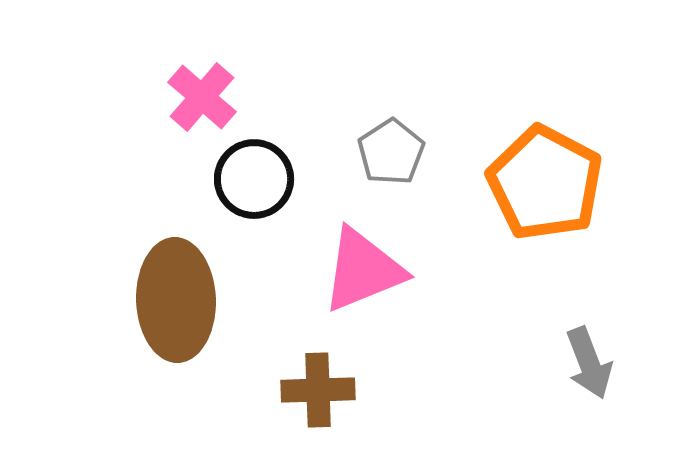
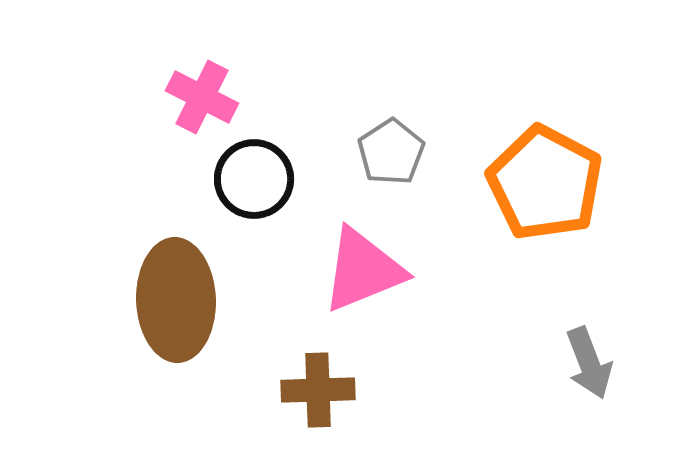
pink cross: rotated 14 degrees counterclockwise
